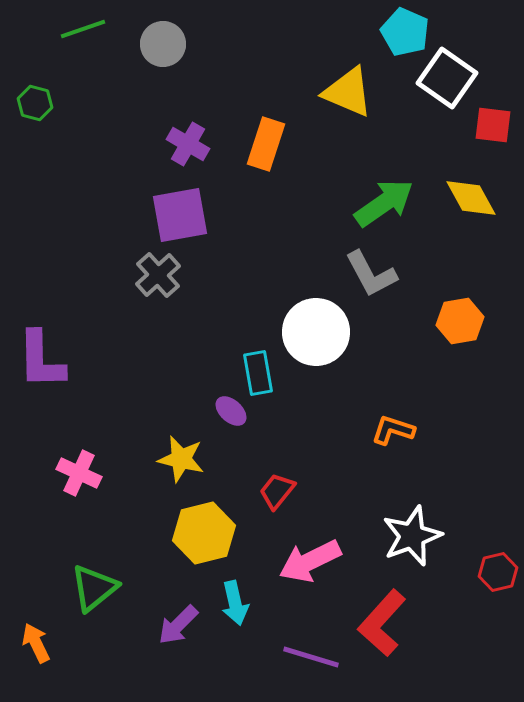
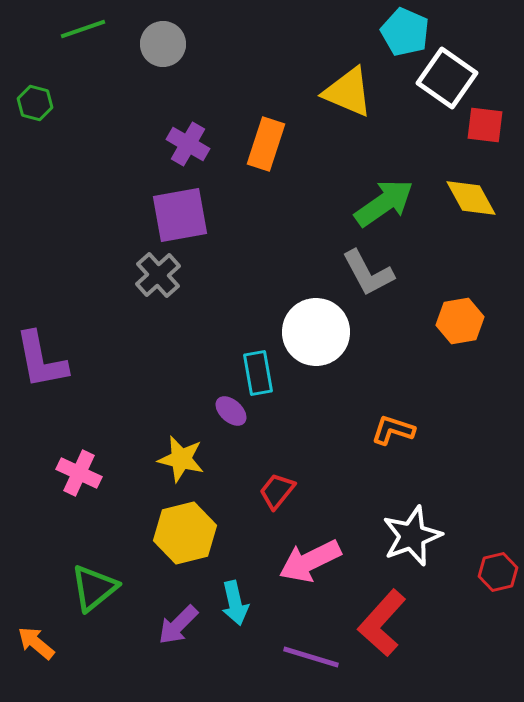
red square: moved 8 px left
gray L-shape: moved 3 px left, 1 px up
purple L-shape: rotated 10 degrees counterclockwise
yellow hexagon: moved 19 px left
orange arrow: rotated 24 degrees counterclockwise
